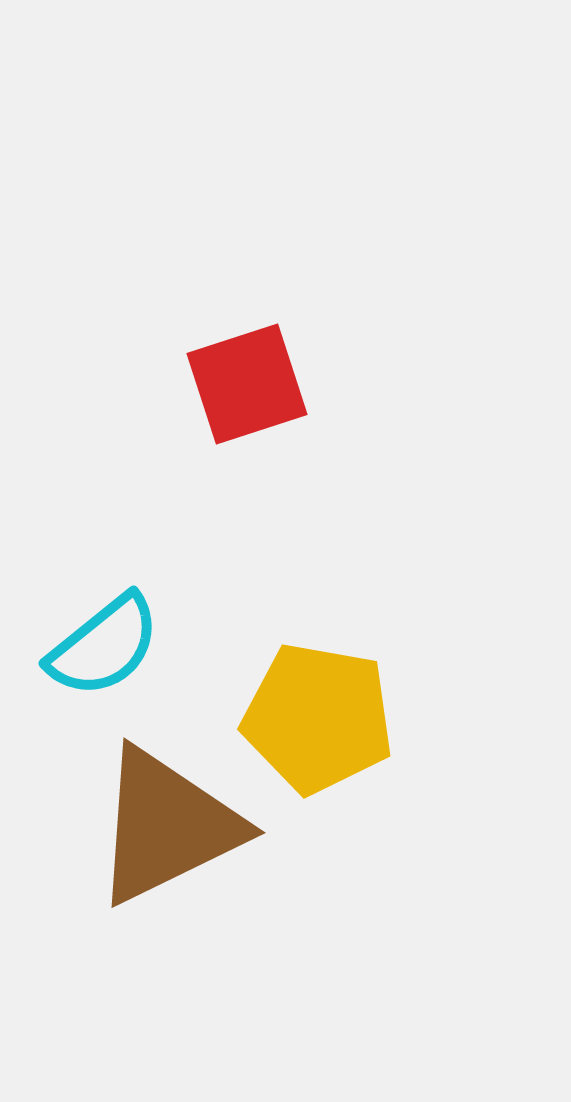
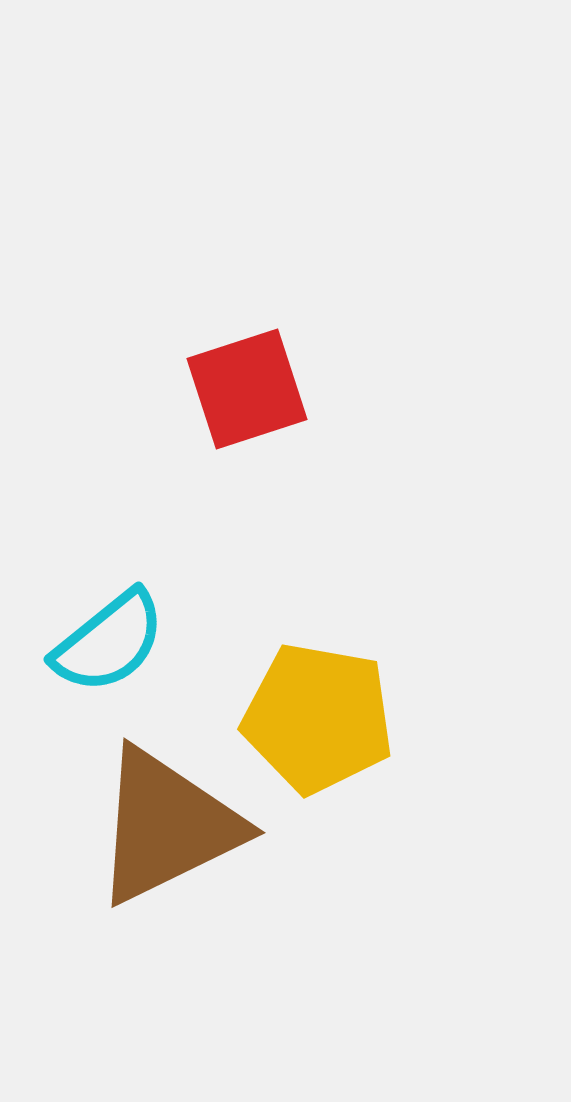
red square: moved 5 px down
cyan semicircle: moved 5 px right, 4 px up
